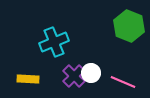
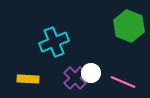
purple cross: moved 1 px right, 2 px down
